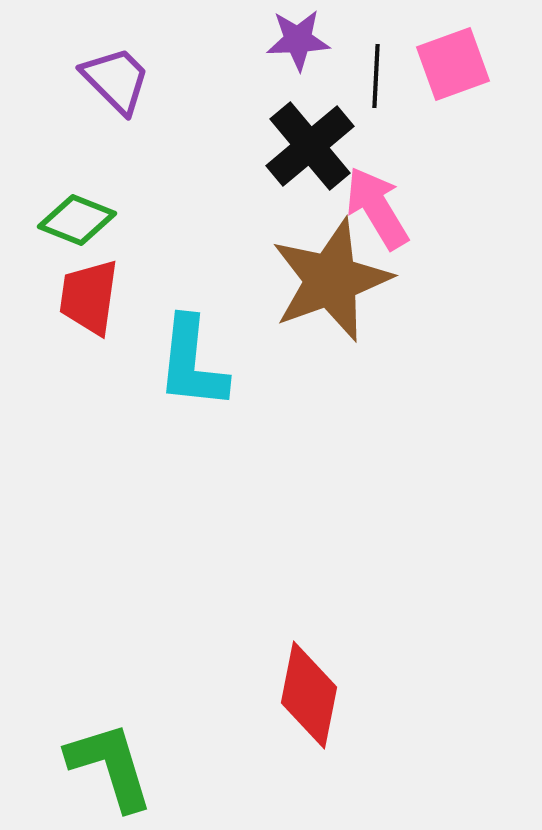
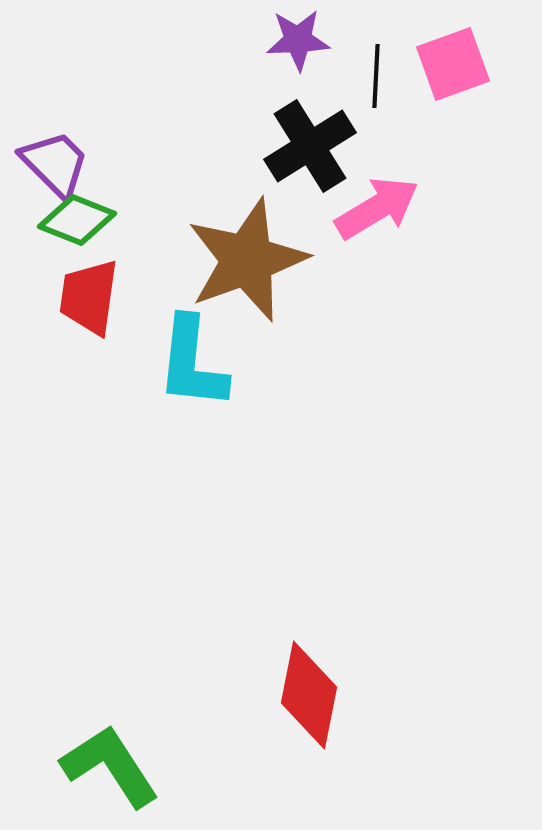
purple trapezoid: moved 61 px left, 84 px down
black cross: rotated 8 degrees clockwise
pink arrow: rotated 90 degrees clockwise
brown star: moved 84 px left, 20 px up
green L-shape: rotated 16 degrees counterclockwise
